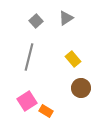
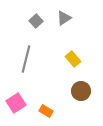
gray triangle: moved 2 px left
gray line: moved 3 px left, 2 px down
brown circle: moved 3 px down
pink square: moved 11 px left, 2 px down
